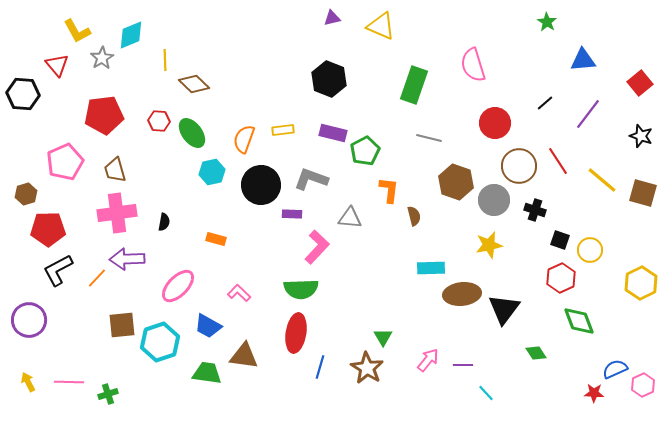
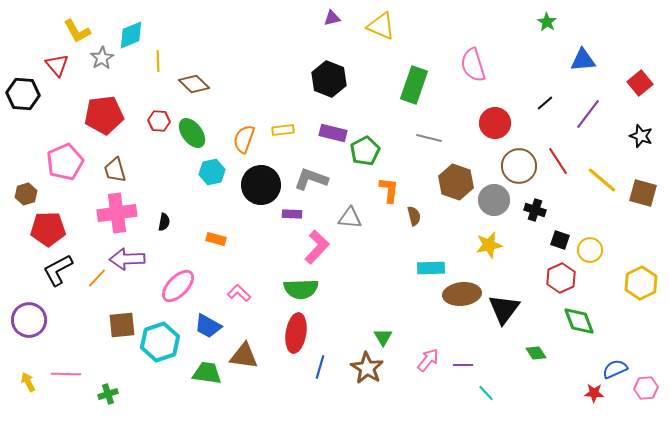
yellow line at (165, 60): moved 7 px left, 1 px down
pink line at (69, 382): moved 3 px left, 8 px up
pink hexagon at (643, 385): moved 3 px right, 3 px down; rotated 20 degrees clockwise
